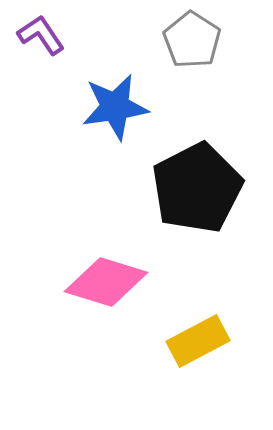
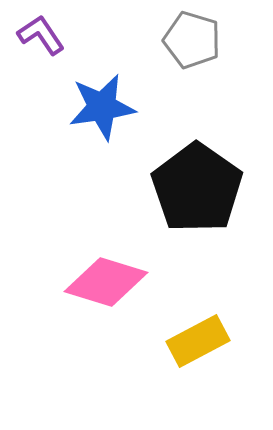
gray pentagon: rotated 16 degrees counterclockwise
blue star: moved 13 px left
black pentagon: rotated 10 degrees counterclockwise
